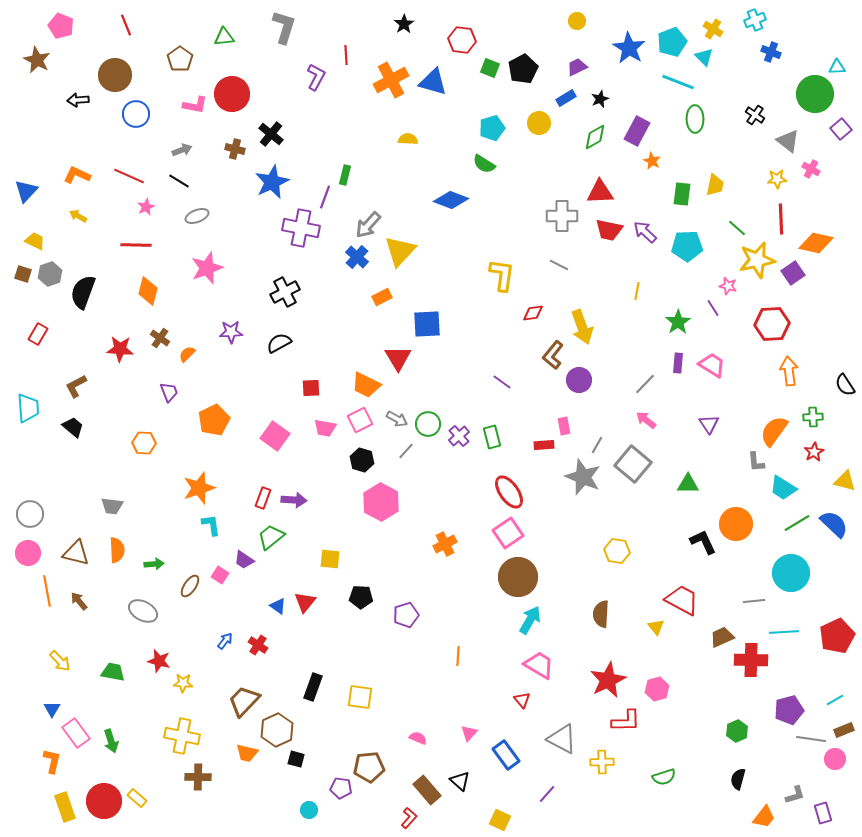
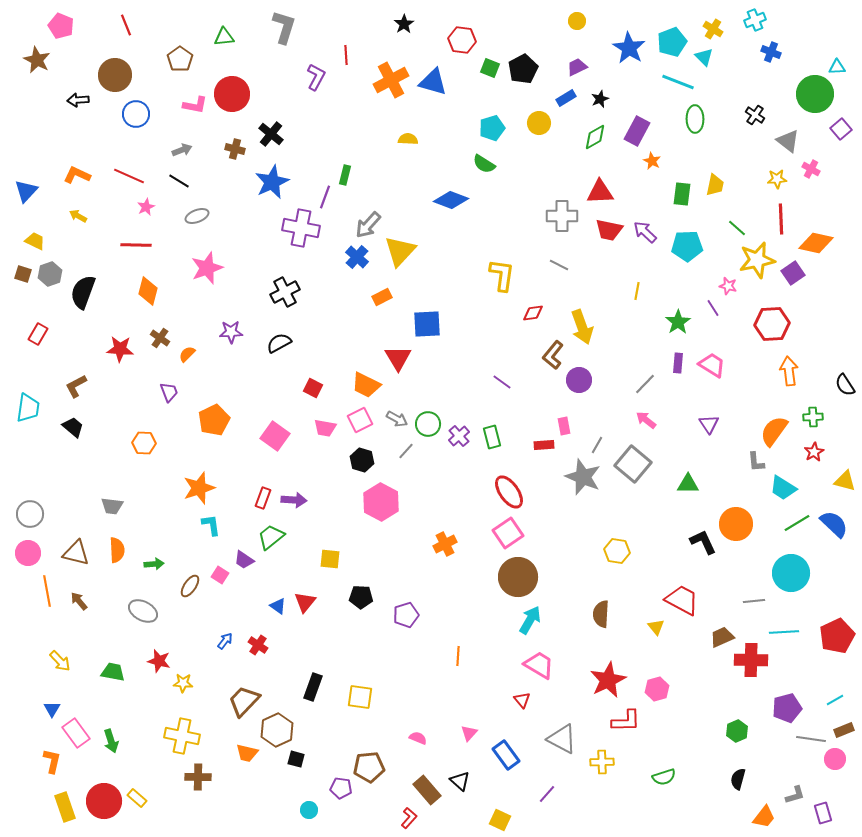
red square at (311, 388): moved 2 px right; rotated 30 degrees clockwise
cyan trapezoid at (28, 408): rotated 12 degrees clockwise
purple pentagon at (789, 710): moved 2 px left, 2 px up
